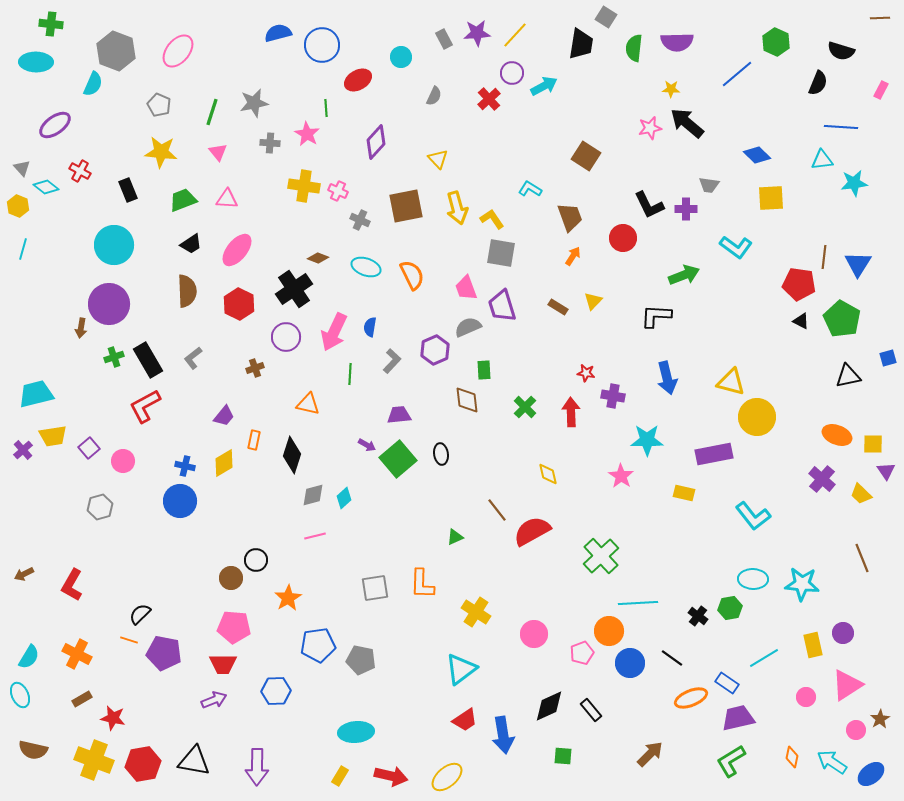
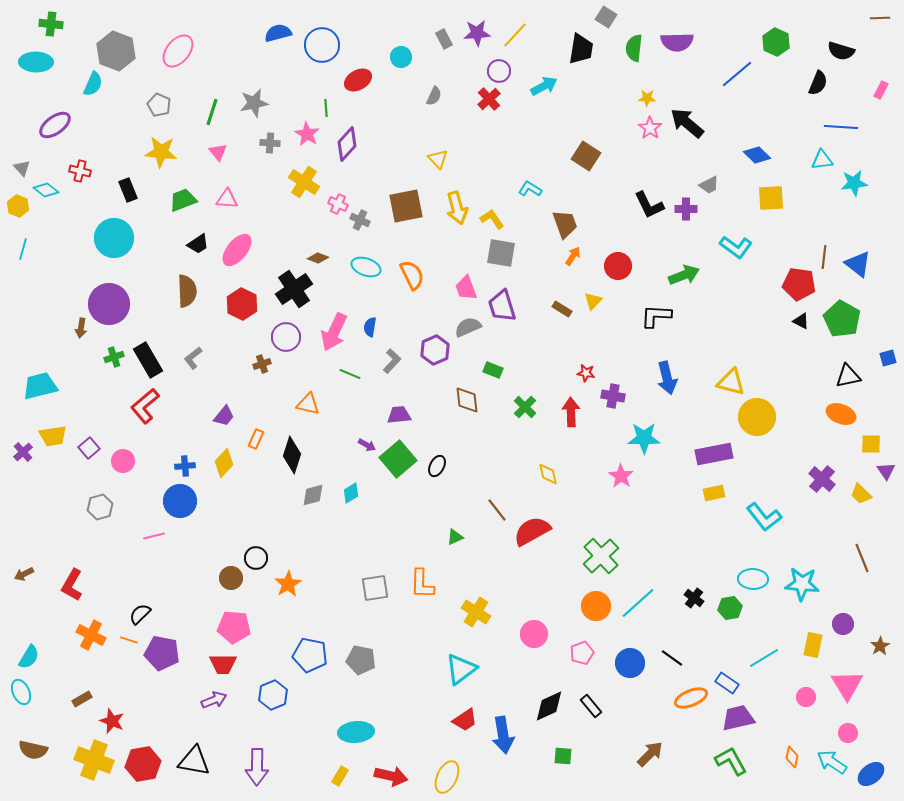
black trapezoid at (581, 44): moved 5 px down
purple circle at (512, 73): moved 13 px left, 2 px up
yellow star at (671, 89): moved 24 px left, 9 px down
pink star at (650, 128): rotated 25 degrees counterclockwise
purple diamond at (376, 142): moved 29 px left, 2 px down
red cross at (80, 171): rotated 15 degrees counterclockwise
gray trapezoid at (709, 185): rotated 35 degrees counterclockwise
yellow cross at (304, 186): moved 4 px up; rotated 24 degrees clockwise
cyan diamond at (46, 187): moved 3 px down
pink cross at (338, 191): moved 13 px down
brown trapezoid at (570, 217): moved 5 px left, 7 px down
red circle at (623, 238): moved 5 px left, 28 px down
black trapezoid at (191, 244): moved 7 px right
cyan circle at (114, 245): moved 7 px up
blue triangle at (858, 264): rotated 24 degrees counterclockwise
red hexagon at (239, 304): moved 3 px right
brown rectangle at (558, 307): moved 4 px right, 2 px down
brown cross at (255, 368): moved 7 px right, 4 px up
green rectangle at (484, 370): moved 9 px right; rotated 66 degrees counterclockwise
green line at (350, 374): rotated 70 degrees counterclockwise
cyan trapezoid at (36, 394): moved 4 px right, 8 px up
red L-shape at (145, 406): rotated 12 degrees counterclockwise
orange ellipse at (837, 435): moved 4 px right, 21 px up
orange rectangle at (254, 440): moved 2 px right, 1 px up; rotated 12 degrees clockwise
cyan star at (647, 440): moved 3 px left, 2 px up
yellow square at (873, 444): moved 2 px left
purple cross at (23, 450): moved 2 px down
black ellipse at (441, 454): moved 4 px left, 12 px down; rotated 35 degrees clockwise
yellow diamond at (224, 463): rotated 16 degrees counterclockwise
blue cross at (185, 466): rotated 18 degrees counterclockwise
yellow rectangle at (684, 493): moved 30 px right; rotated 25 degrees counterclockwise
cyan diamond at (344, 498): moved 7 px right, 5 px up; rotated 10 degrees clockwise
cyan L-shape at (753, 516): moved 11 px right, 1 px down
pink line at (315, 536): moved 161 px left
black circle at (256, 560): moved 2 px up
orange star at (288, 598): moved 14 px up
cyan line at (638, 603): rotated 39 degrees counterclockwise
black cross at (698, 616): moved 4 px left, 18 px up
orange circle at (609, 631): moved 13 px left, 25 px up
purple circle at (843, 633): moved 9 px up
blue pentagon at (318, 645): moved 8 px left, 10 px down; rotated 20 degrees clockwise
yellow rectangle at (813, 645): rotated 25 degrees clockwise
purple pentagon at (164, 653): moved 2 px left
orange cross at (77, 654): moved 14 px right, 19 px up
pink triangle at (847, 685): rotated 28 degrees counterclockwise
blue hexagon at (276, 691): moved 3 px left, 4 px down; rotated 20 degrees counterclockwise
cyan ellipse at (20, 695): moved 1 px right, 3 px up
black rectangle at (591, 710): moved 4 px up
red star at (113, 718): moved 1 px left, 3 px down; rotated 10 degrees clockwise
brown star at (880, 719): moved 73 px up
pink circle at (856, 730): moved 8 px left, 3 px down
green L-shape at (731, 761): rotated 92 degrees clockwise
yellow ellipse at (447, 777): rotated 24 degrees counterclockwise
